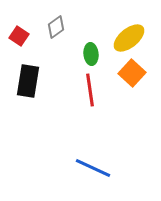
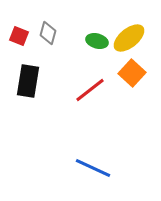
gray diamond: moved 8 px left, 6 px down; rotated 40 degrees counterclockwise
red square: rotated 12 degrees counterclockwise
green ellipse: moved 6 px right, 13 px up; rotated 70 degrees counterclockwise
red line: rotated 60 degrees clockwise
